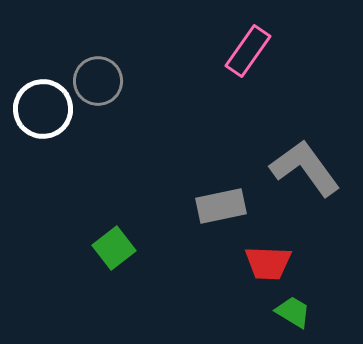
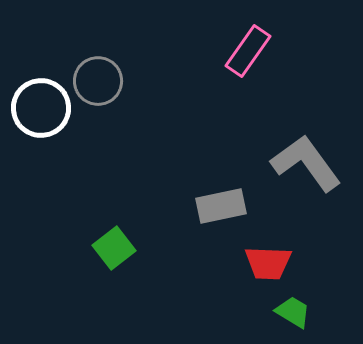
white circle: moved 2 px left, 1 px up
gray L-shape: moved 1 px right, 5 px up
